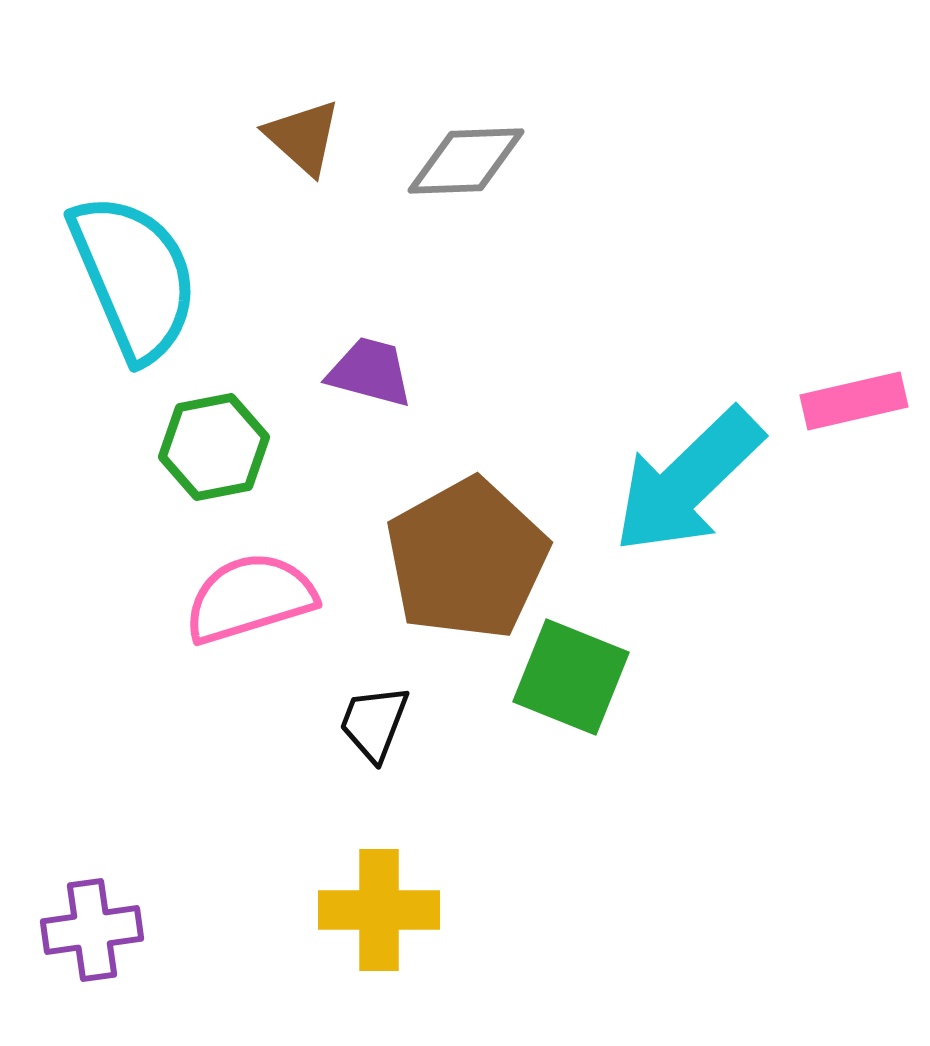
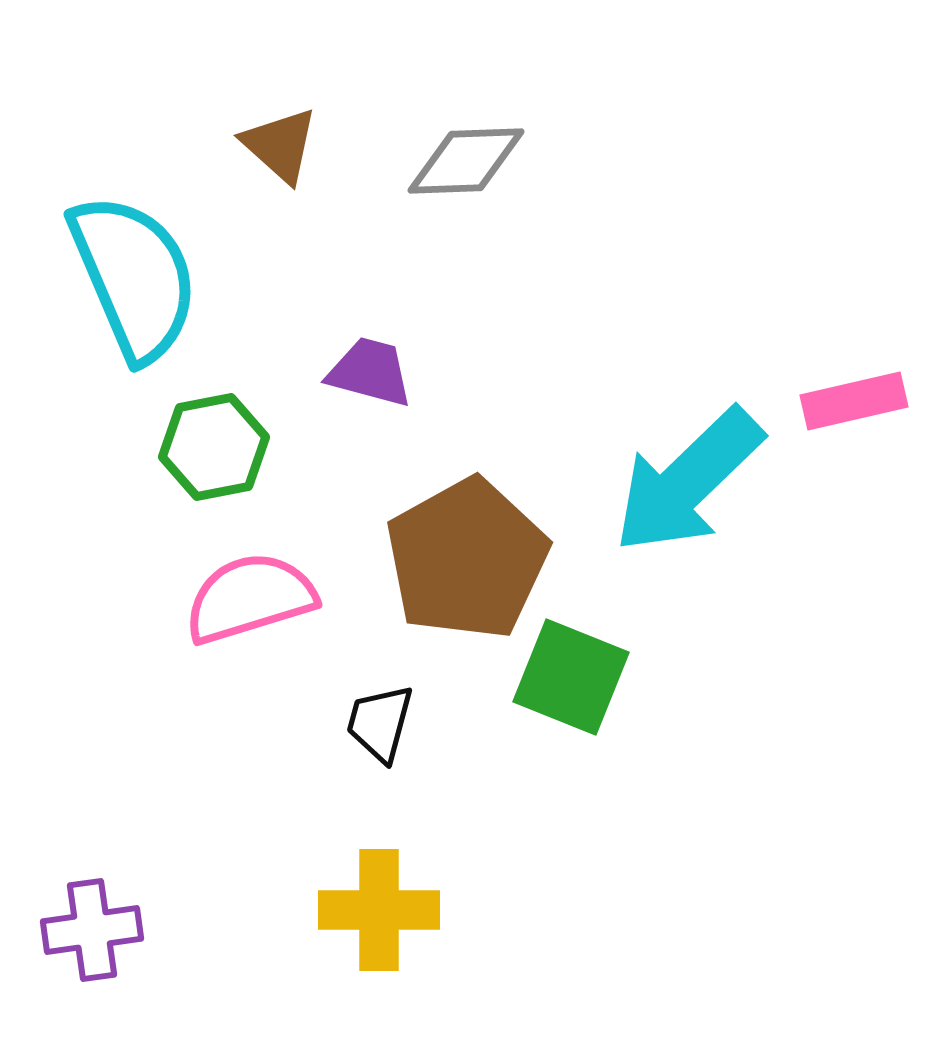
brown triangle: moved 23 px left, 8 px down
black trapezoid: moved 6 px right; rotated 6 degrees counterclockwise
